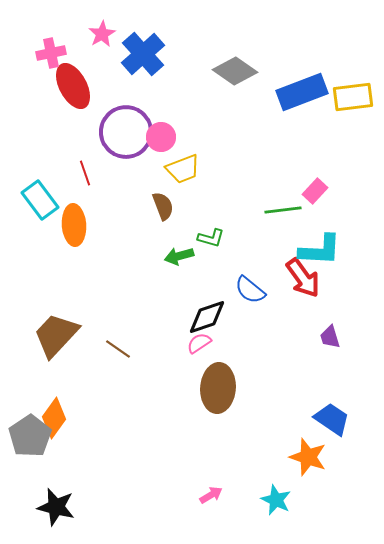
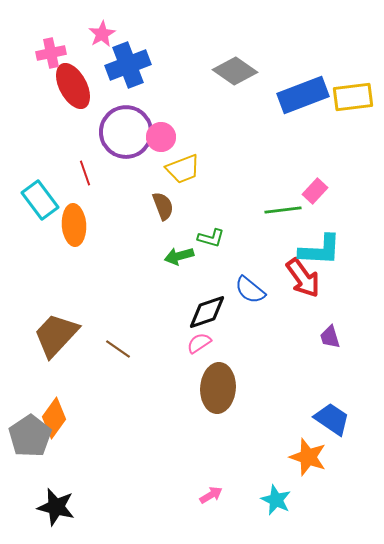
blue cross: moved 15 px left, 11 px down; rotated 21 degrees clockwise
blue rectangle: moved 1 px right, 3 px down
black diamond: moved 5 px up
